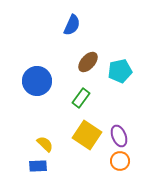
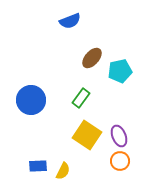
blue semicircle: moved 2 px left, 4 px up; rotated 45 degrees clockwise
brown ellipse: moved 4 px right, 4 px up
blue circle: moved 6 px left, 19 px down
yellow semicircle: moved 18 px right, 27 px down; rotated 72 degrees clockwise
